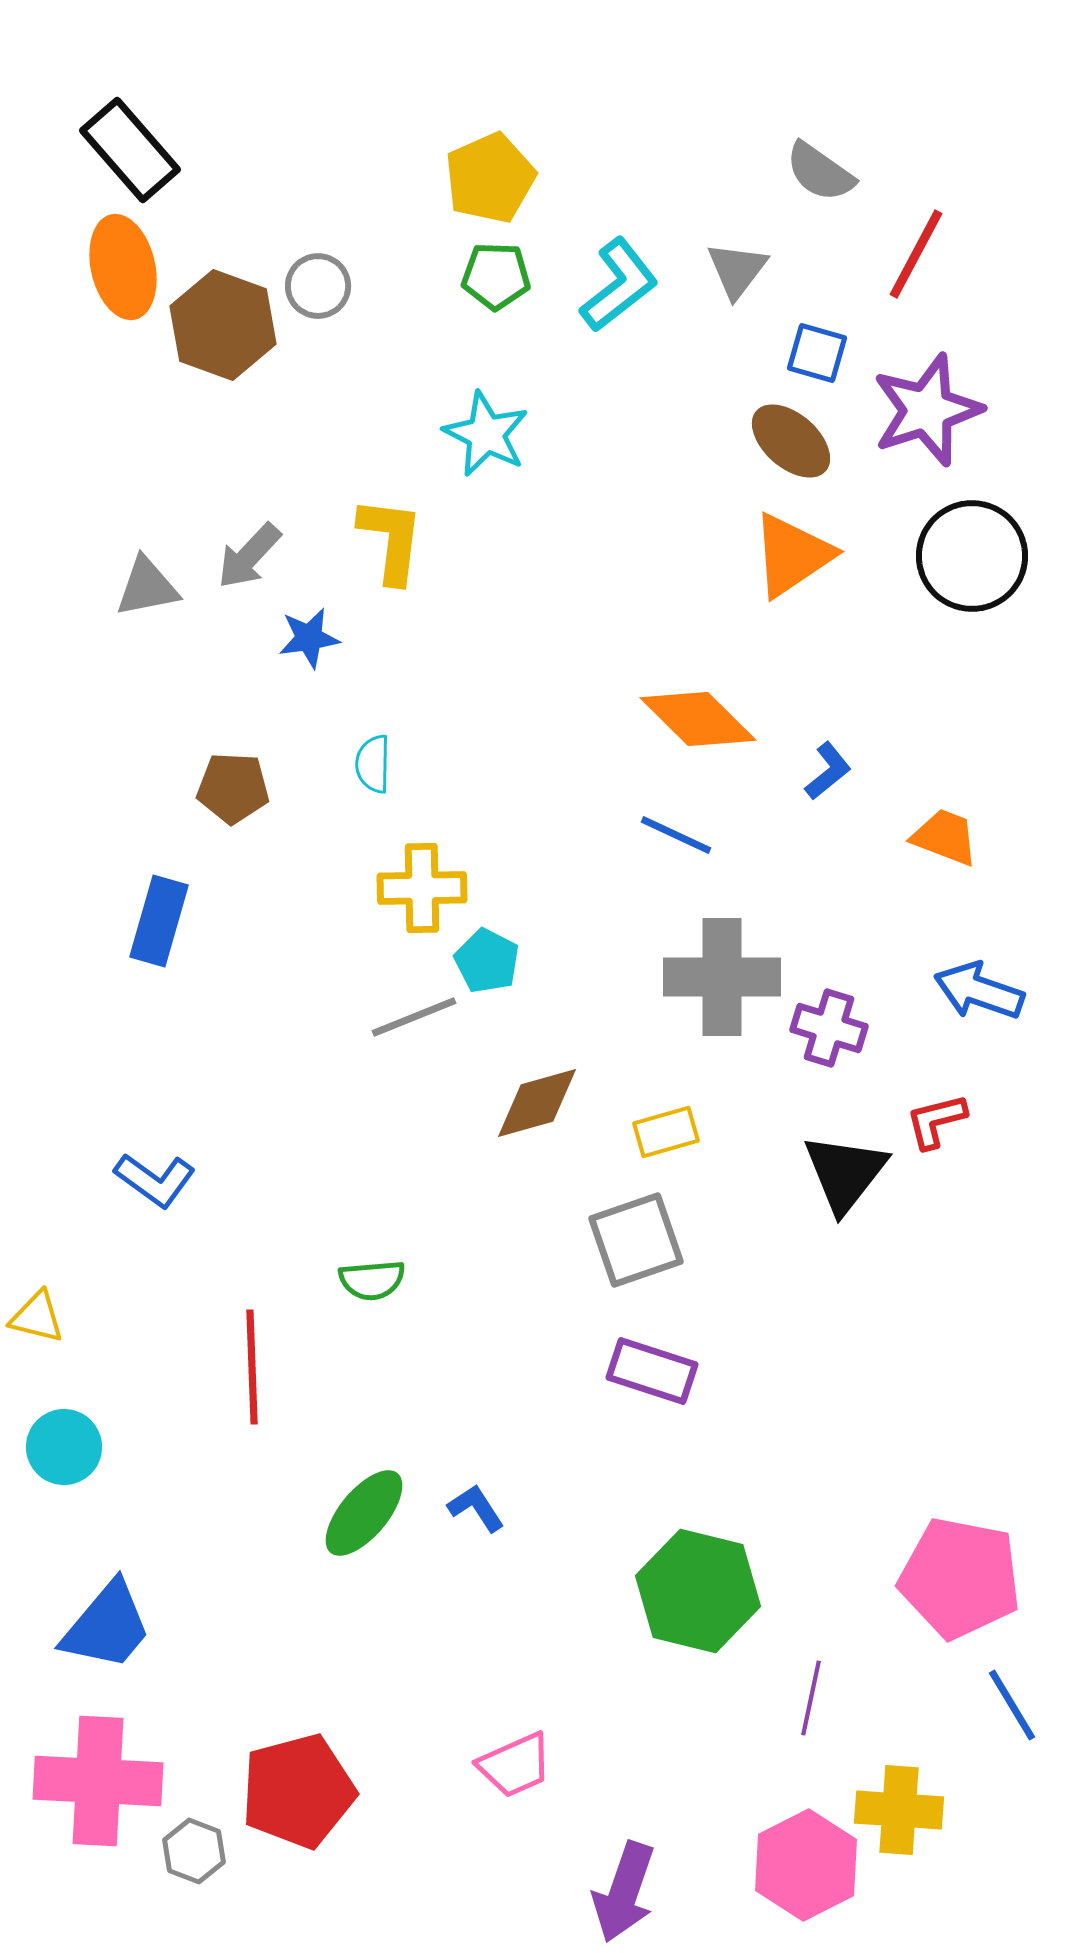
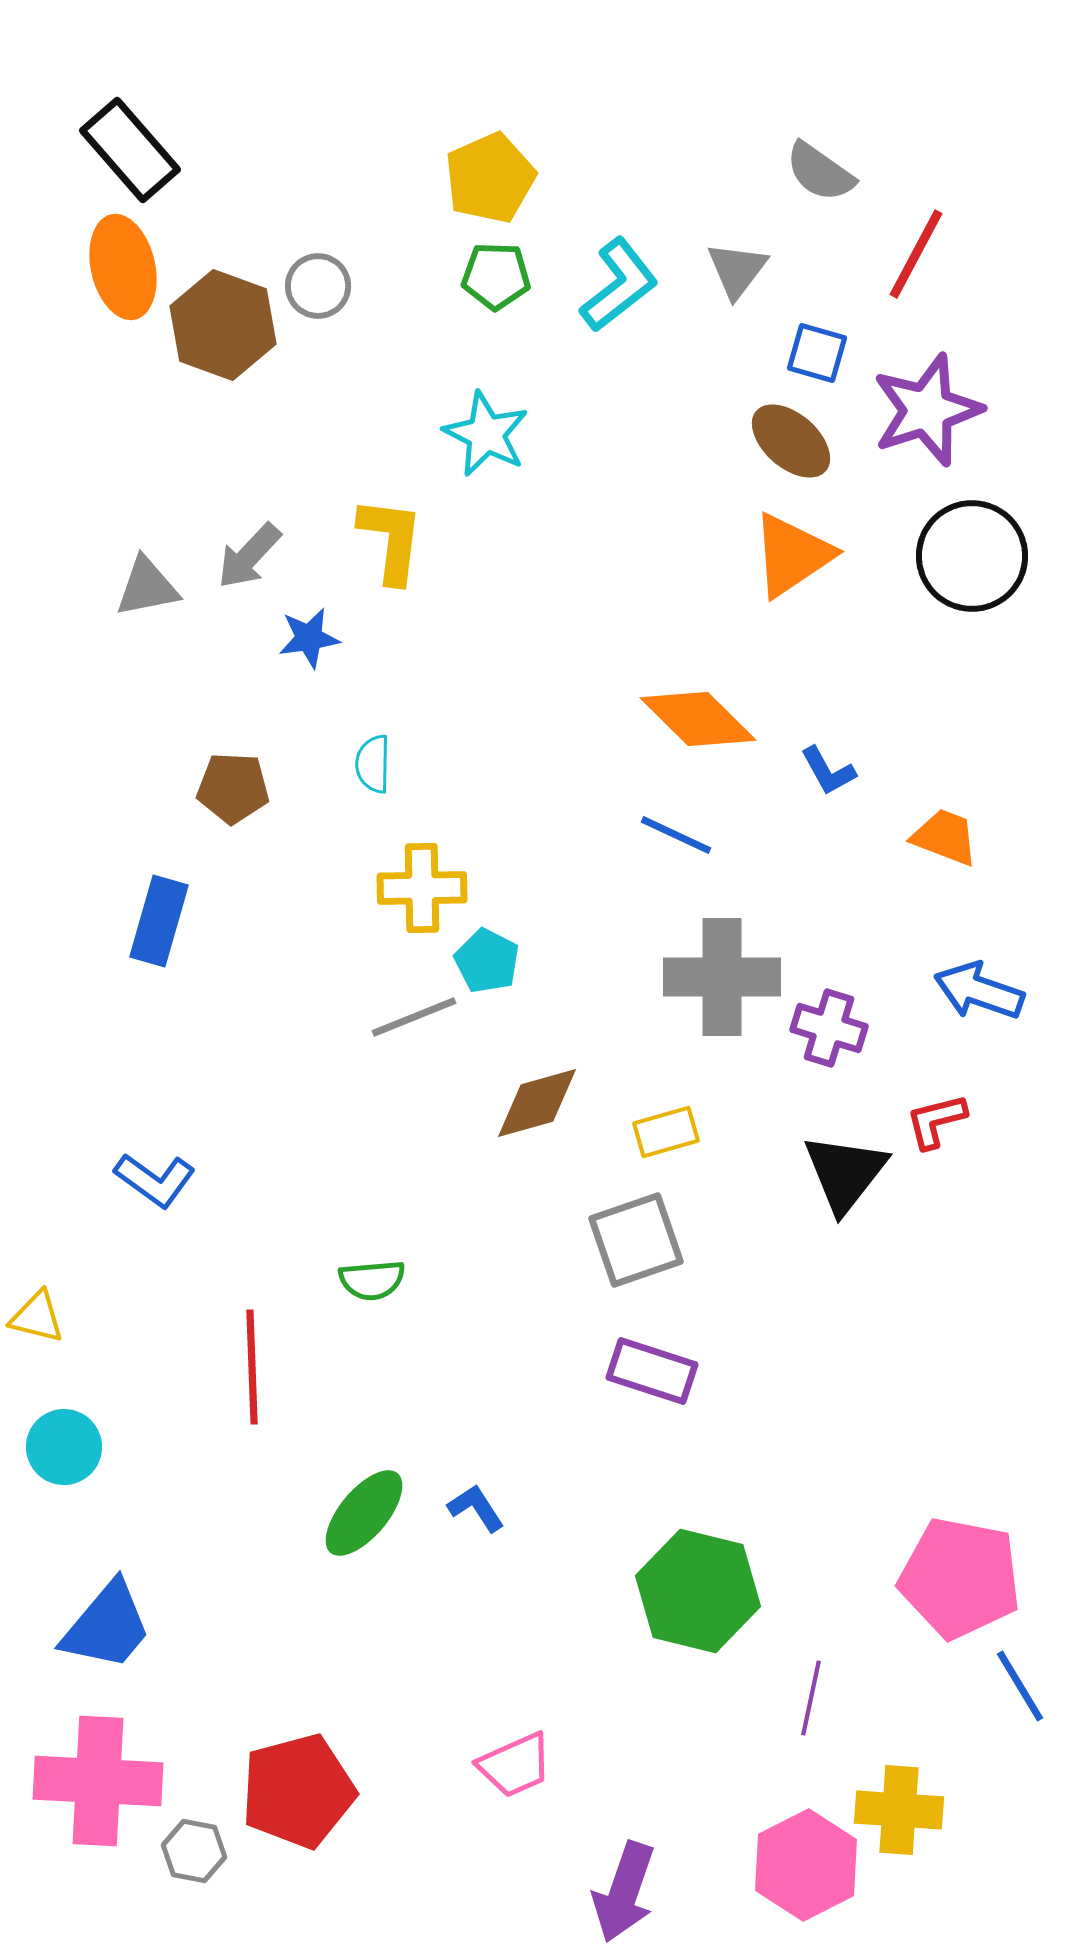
blue L-shape at (828, 771): rotated 100 degrees clockwise
blue line at (1012, 1705): moved 8 px right, 19 px up
gray hexagon at (194, 1851): rotated 10 degrees counterclockwise
